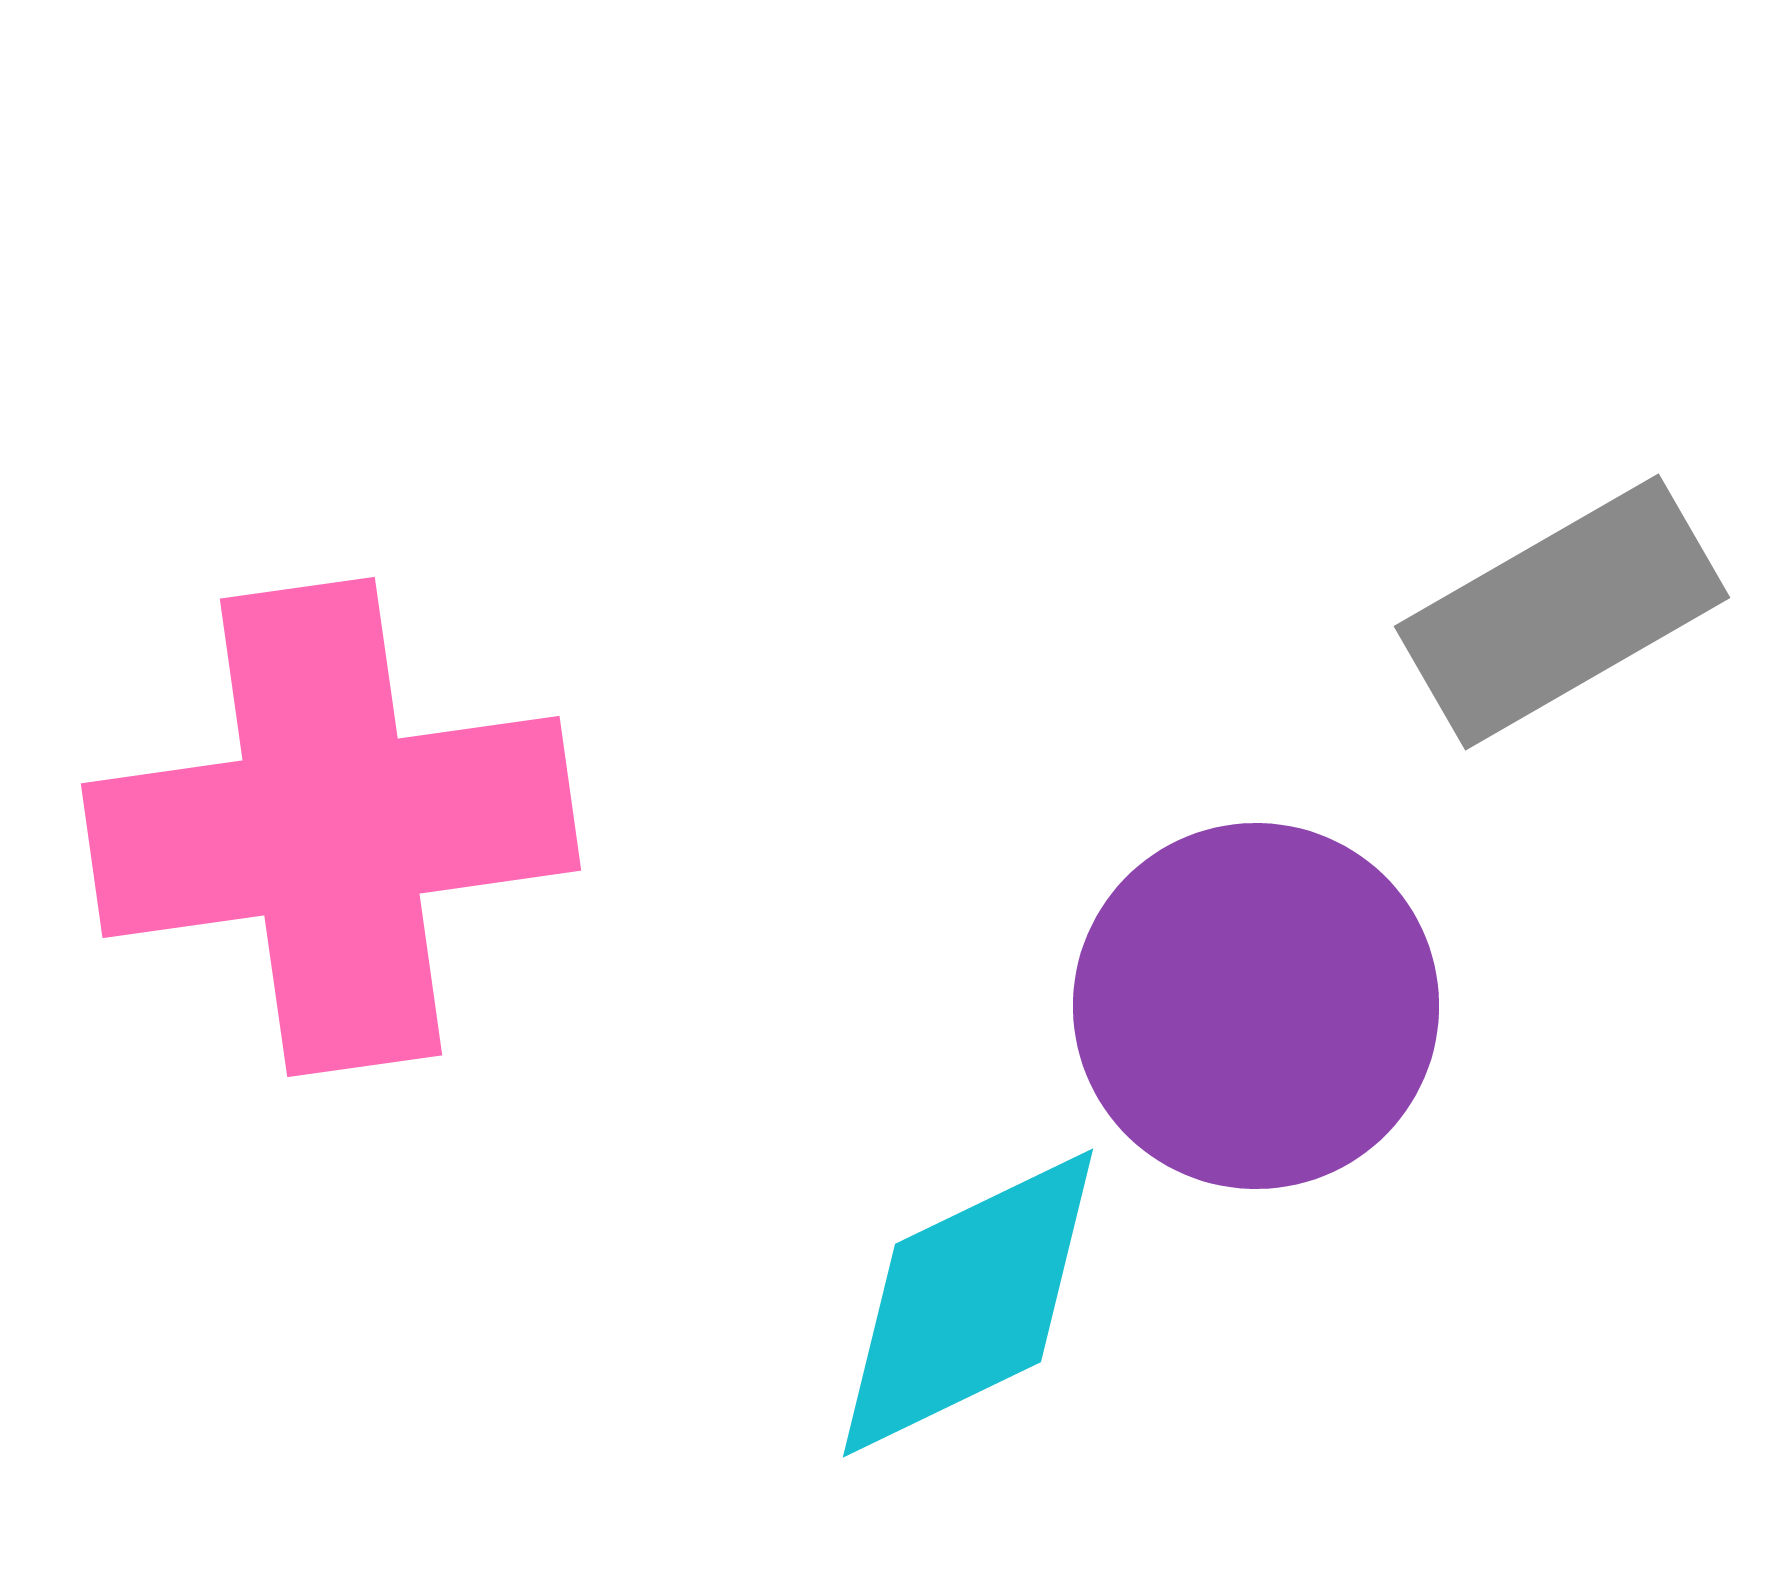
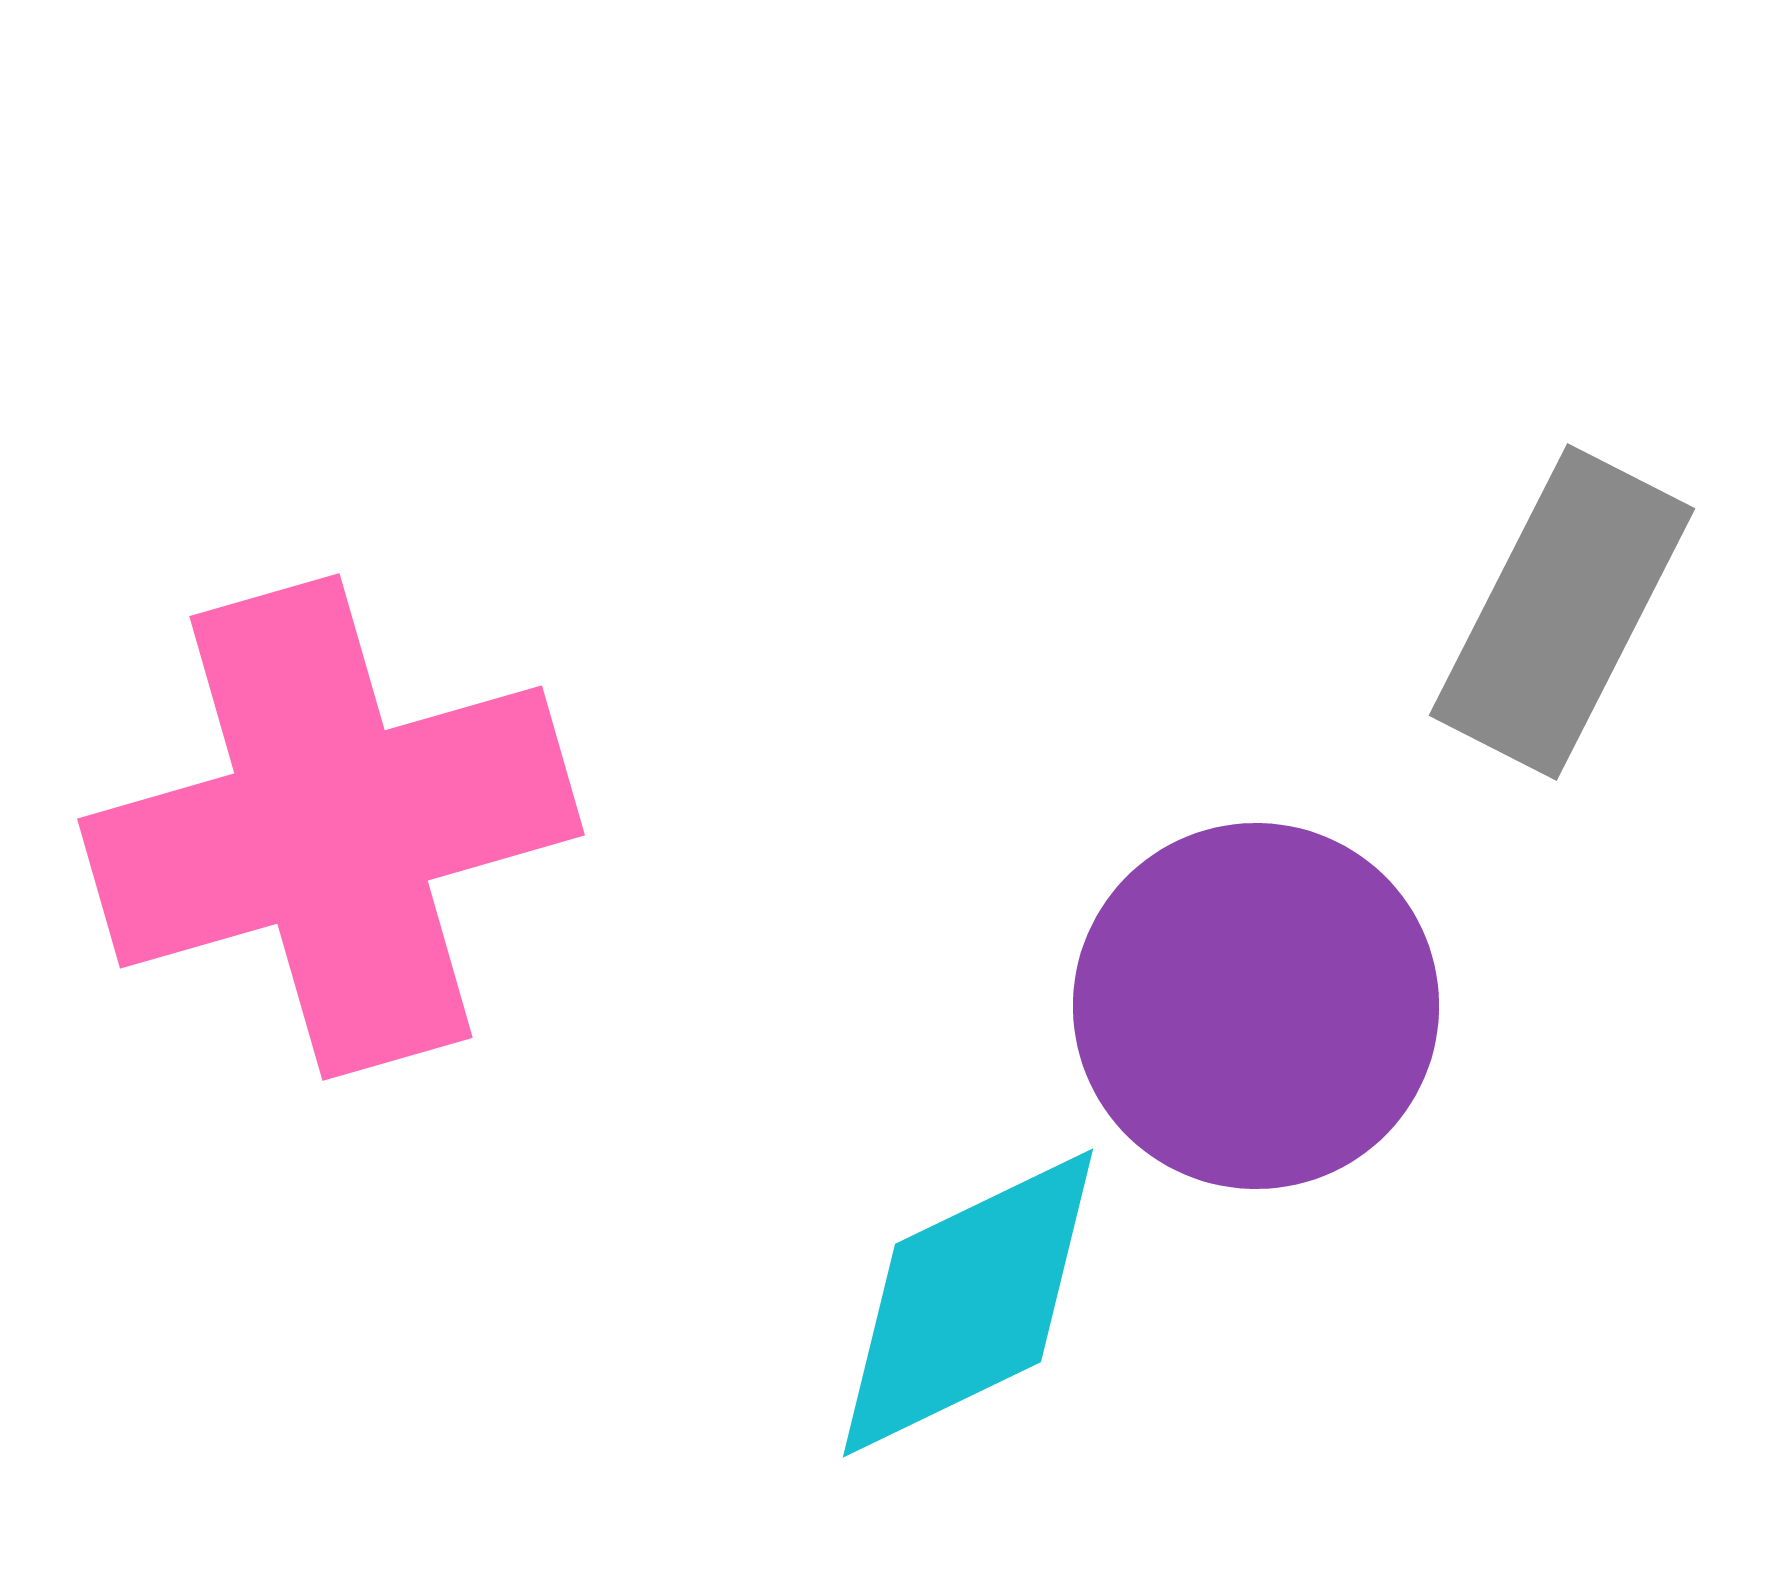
gray rectangle: rotated 33 degrees counterclockwise
pink cross: rotated 8 degrees counterclockwise
